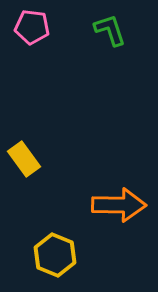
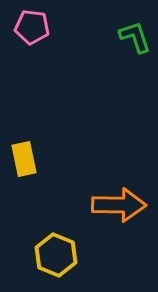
green L-shape: moved 25 px right, 7 px down
yellow rectangle: rotated 24 degrees clockwise
yellow hexagon: moved 1 px right
